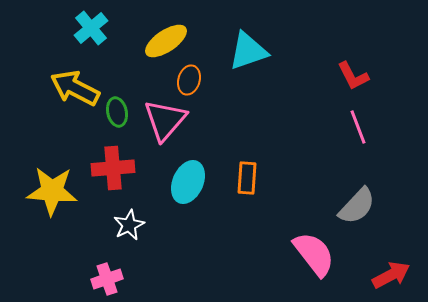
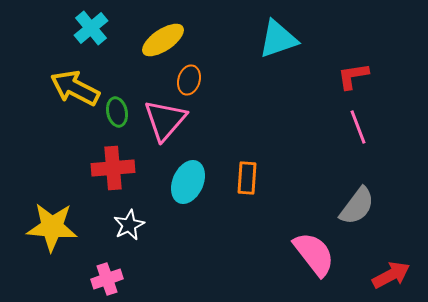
yellow ellipse: moved 3 px left, 1 px up
cyan triangle: moved 30 px right, 12 px up
red L-shape: rotated 108 degrees clockwise
yellow star: moved 36 px down
gray semicircle: rotated 6 degrees counterclockwise
